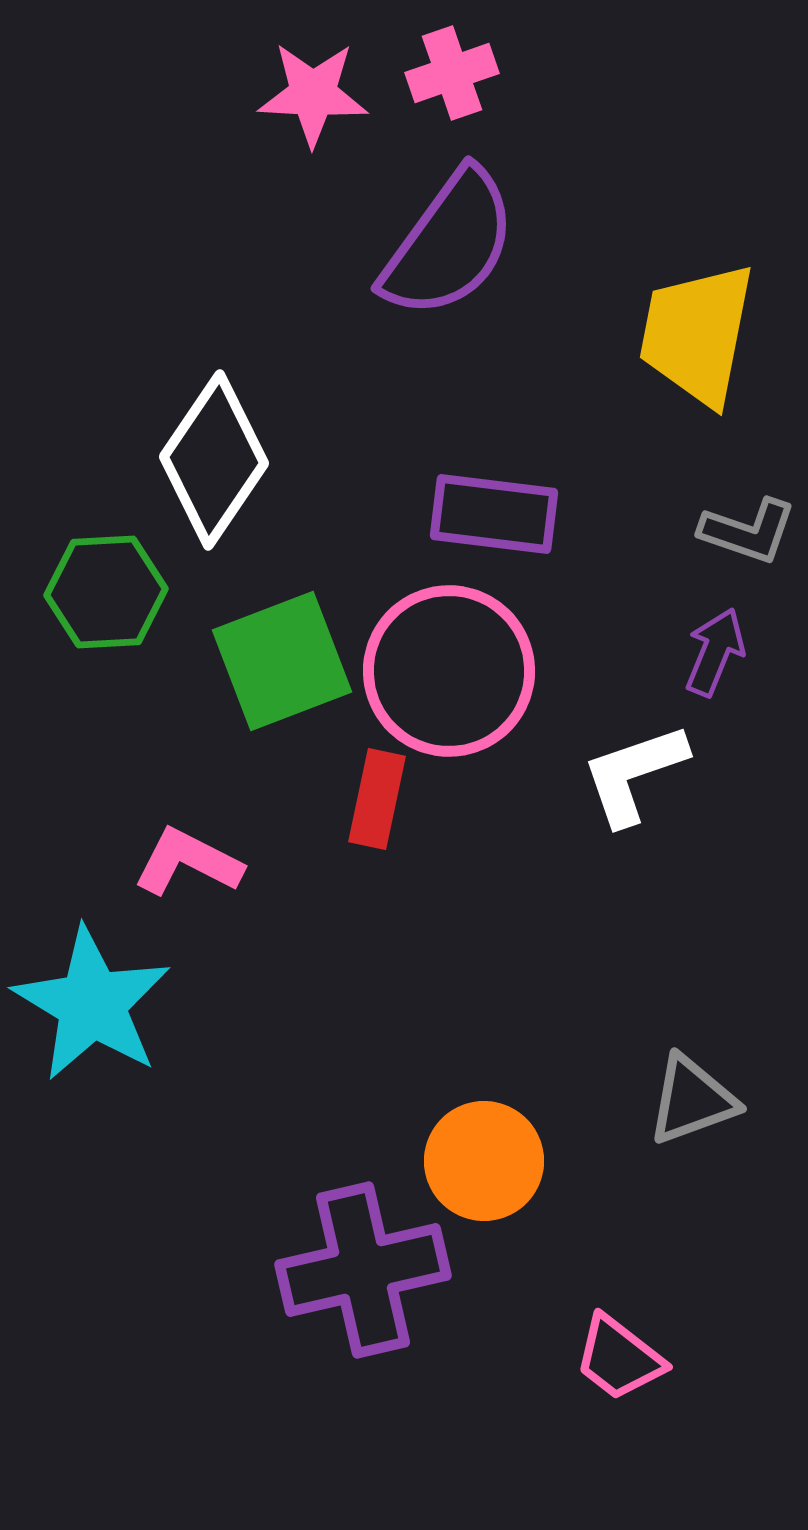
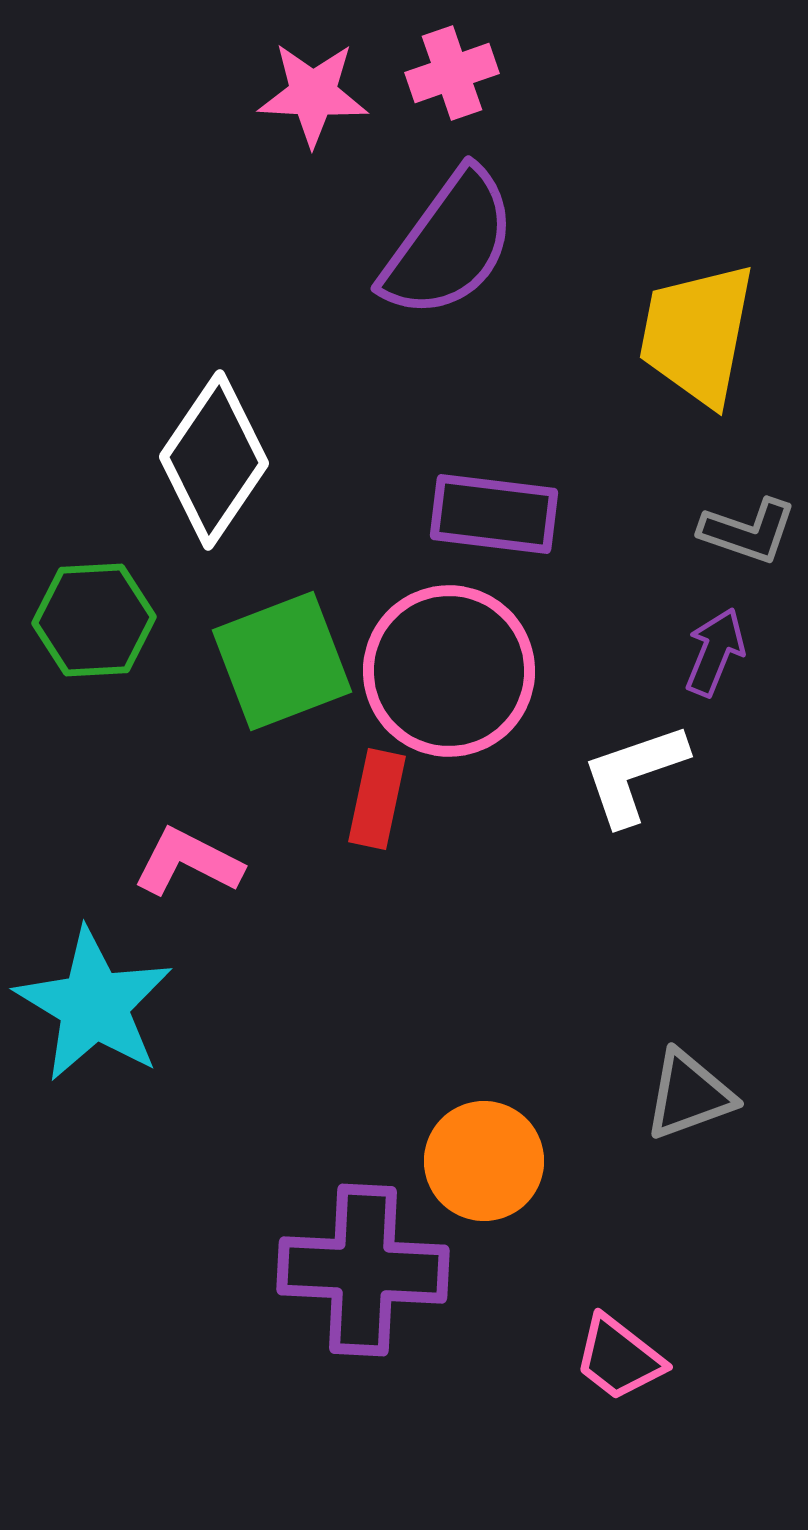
green hexagon: moved 12 px left, 28 px down
cyan star: moved 2 px right, 1 px down
gray triangle: moved 3 px left, 5 px up
purple cross: rotated 16 degrees clockwise
